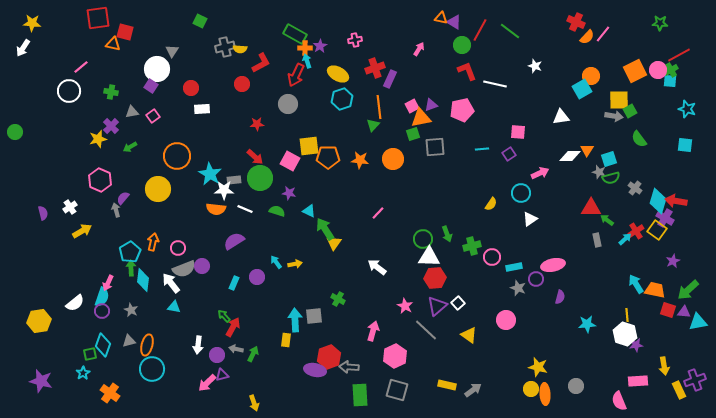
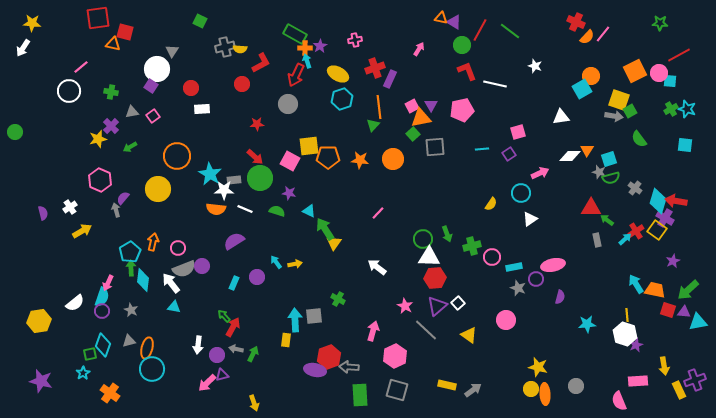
pink circle at (658, 70): moved 1 px right, 3 px down
green cross at (671, 70): moved 39 px down
yellow square at (619, 100): rotated 20 degrees clockwise
purple triangle at (431, 105): rotated 40 degrees counterclockwise
pink square at (518, 132): rotated 21 degrees counterclockwise
green square at (413, 134): rotated 24 degrees counterclockwise
orange ellipse at (147, 345): moved 3 px down
purple star at (636, 345): rotated 16 degrees counterclockwise
